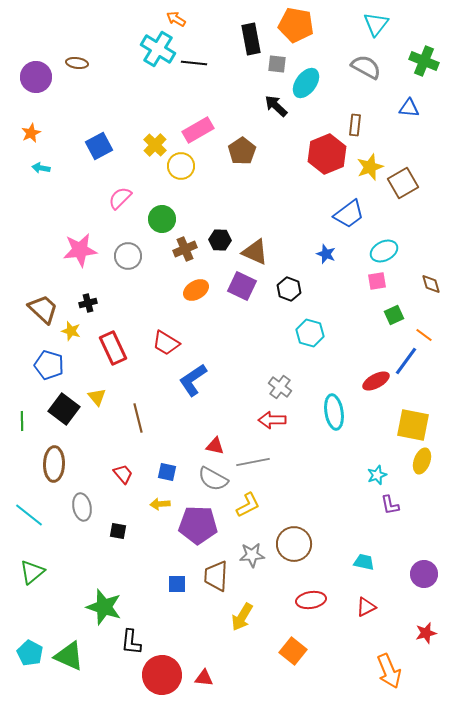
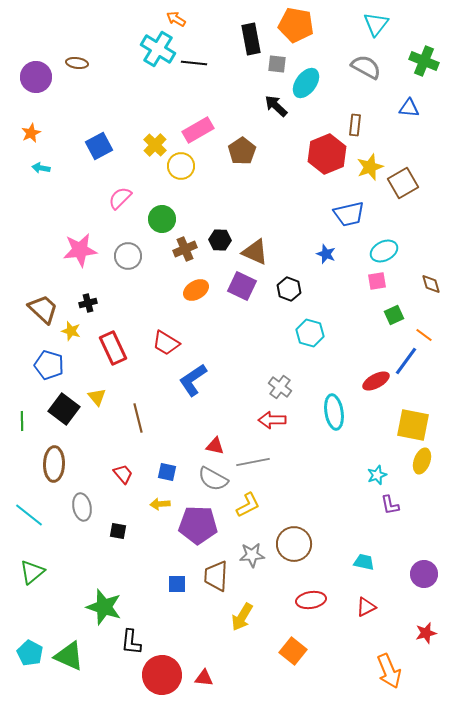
blue trapezoid at (349, 214): rotated 24 degrees clockwise
